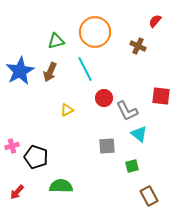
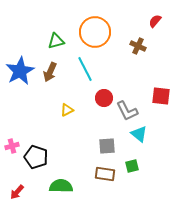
brown rectangle: moved 44 px left, 22 px up; rotated 54 degrees counterclockwise
